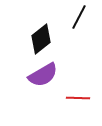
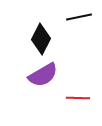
black line: rotated 50 degrees clockwise
black diamond: rotated 24 degrees counterclockwise
